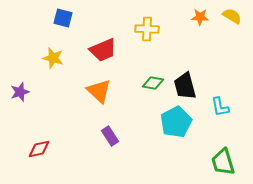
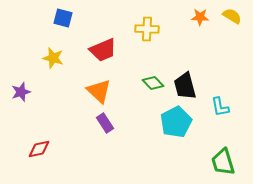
green diamond: rotated 35 degrees clockwise
purple star: moved 1 px right
purple rectangle: moved 5 px left, 13 px up
